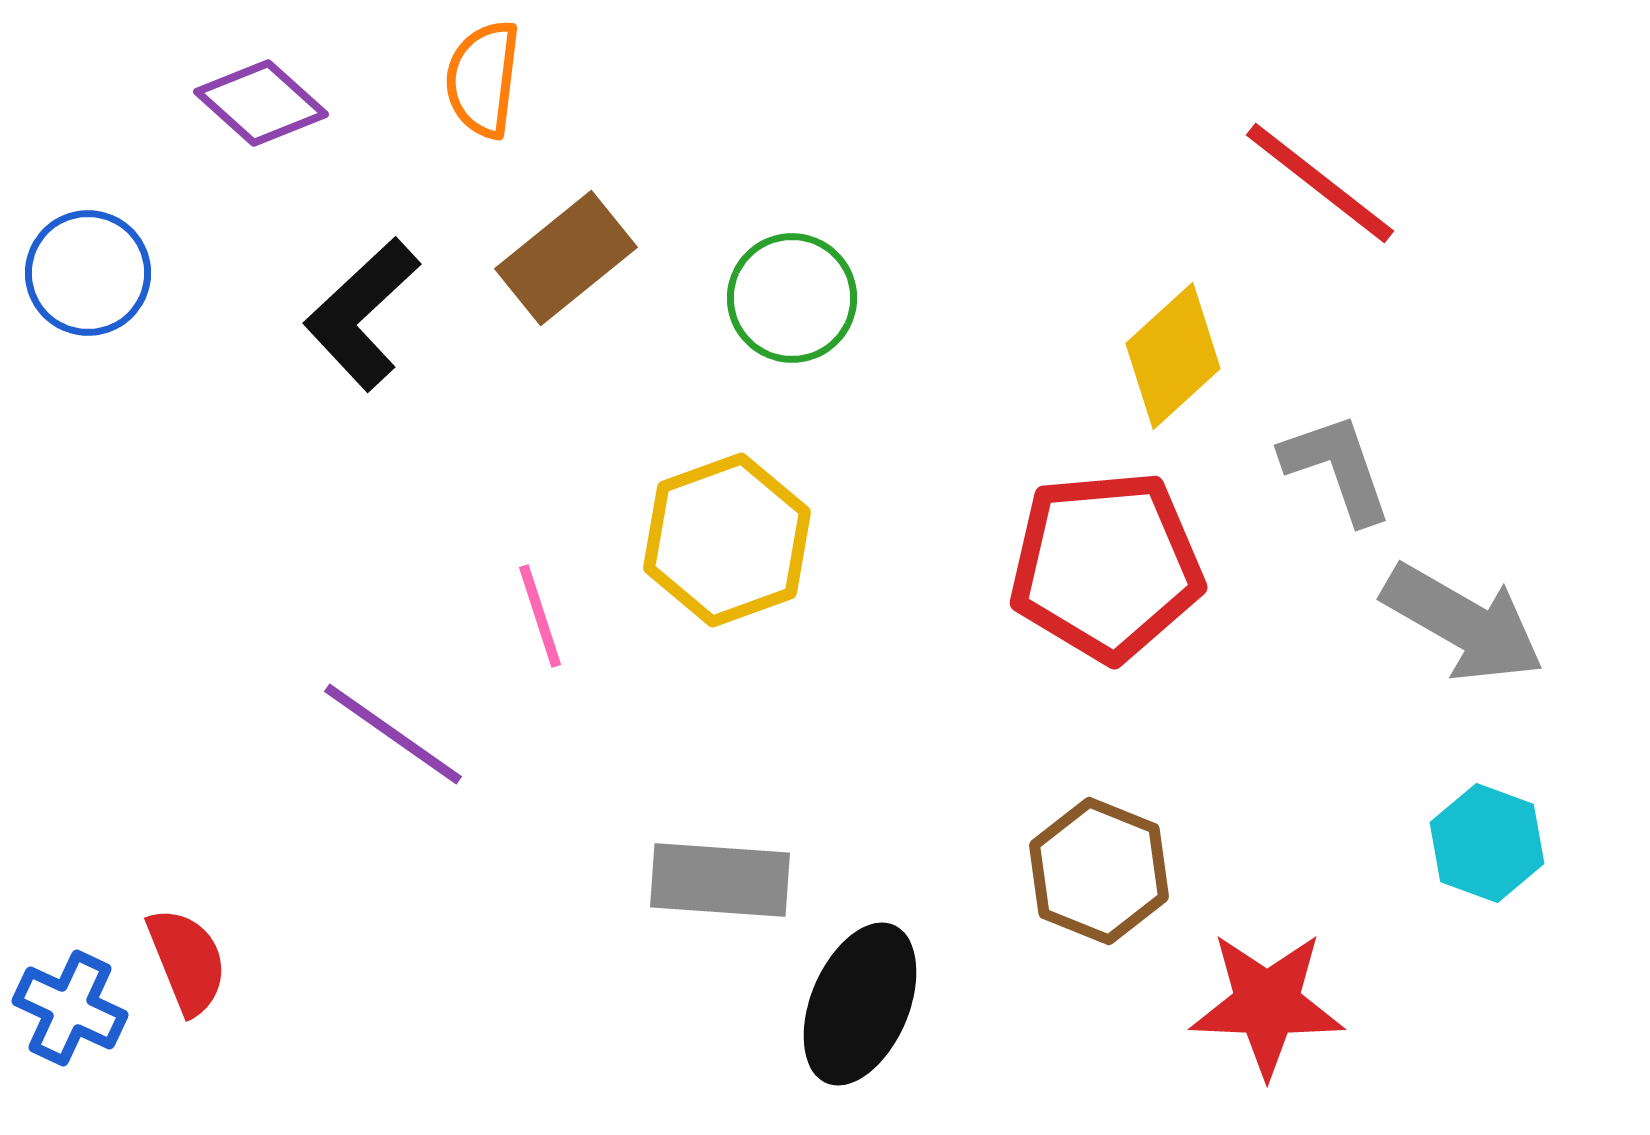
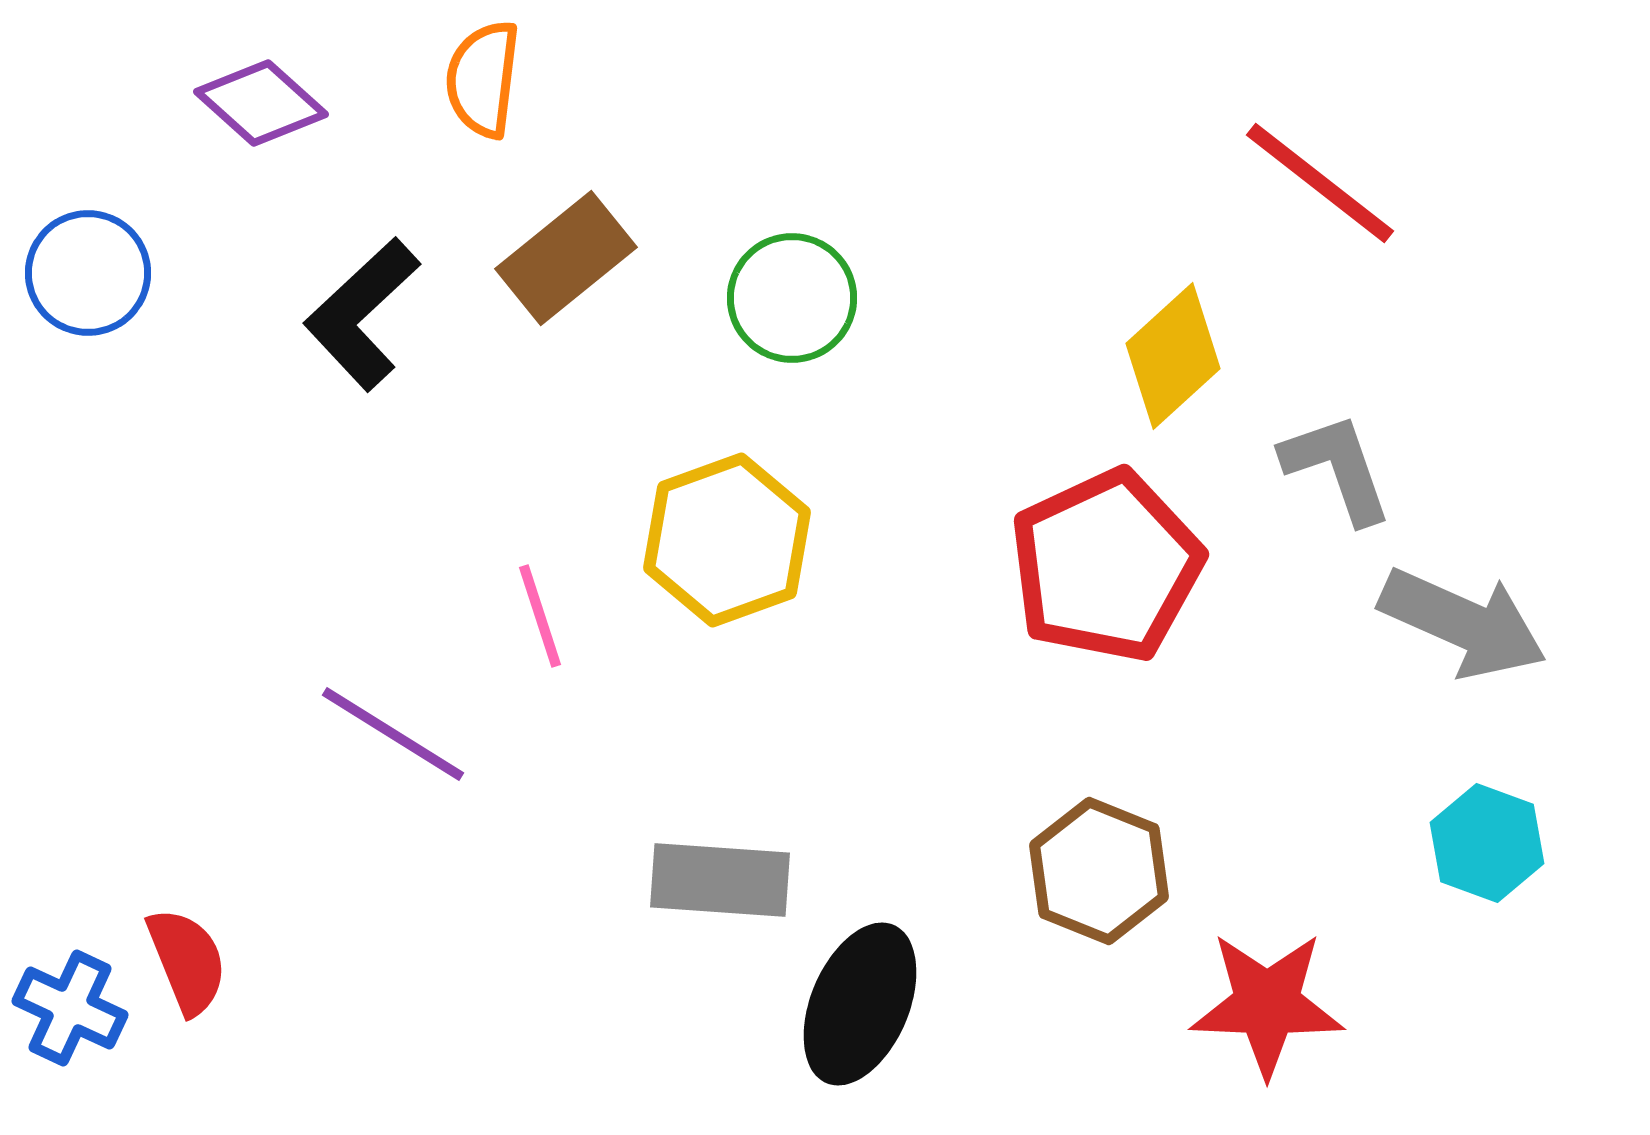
red pentagon: rotated 20 degrees counterclockwise
gray arrow: rotated 6 degrees counterclockwise
purple line: rotated 3 degrees counterclockwise
